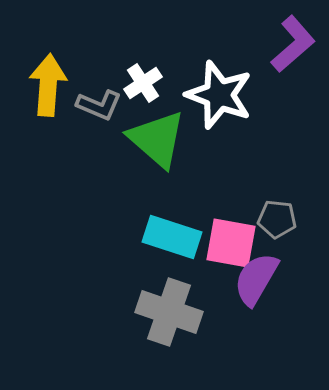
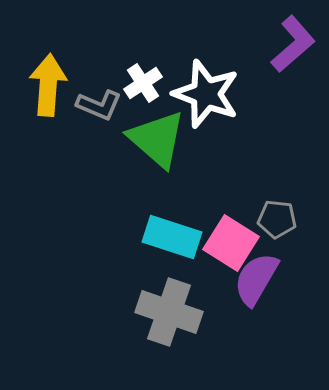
white star: moved 13 px left, 1 px up
pink square: rotated 22 degrees clockwise
